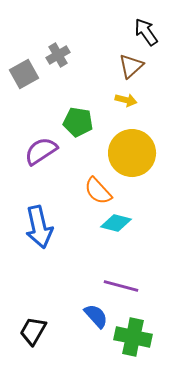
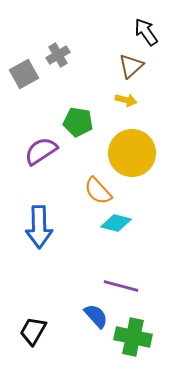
blue arrow: rotated 12 degrees clockwise
